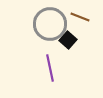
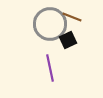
brown line: moved 8 px left
black square: rotated 24 degrees clockwise
